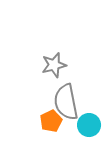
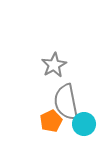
gray star: rotated 15 degrees counterclockwise
cyan circle: moved 5 px left, 1 px up
